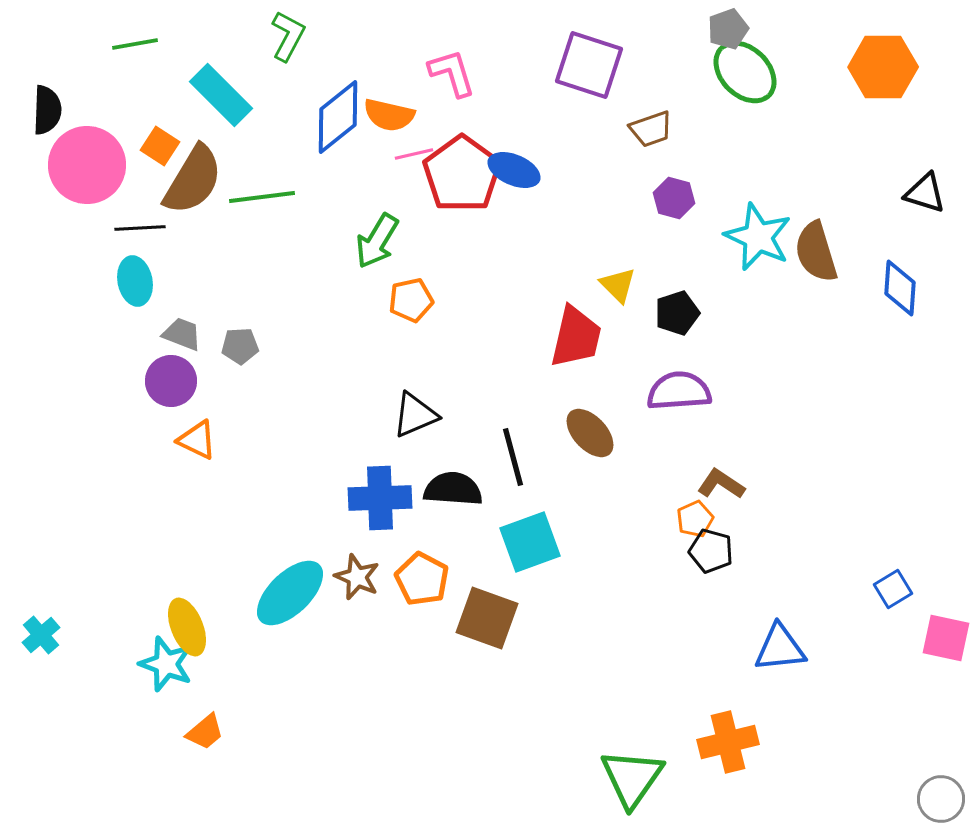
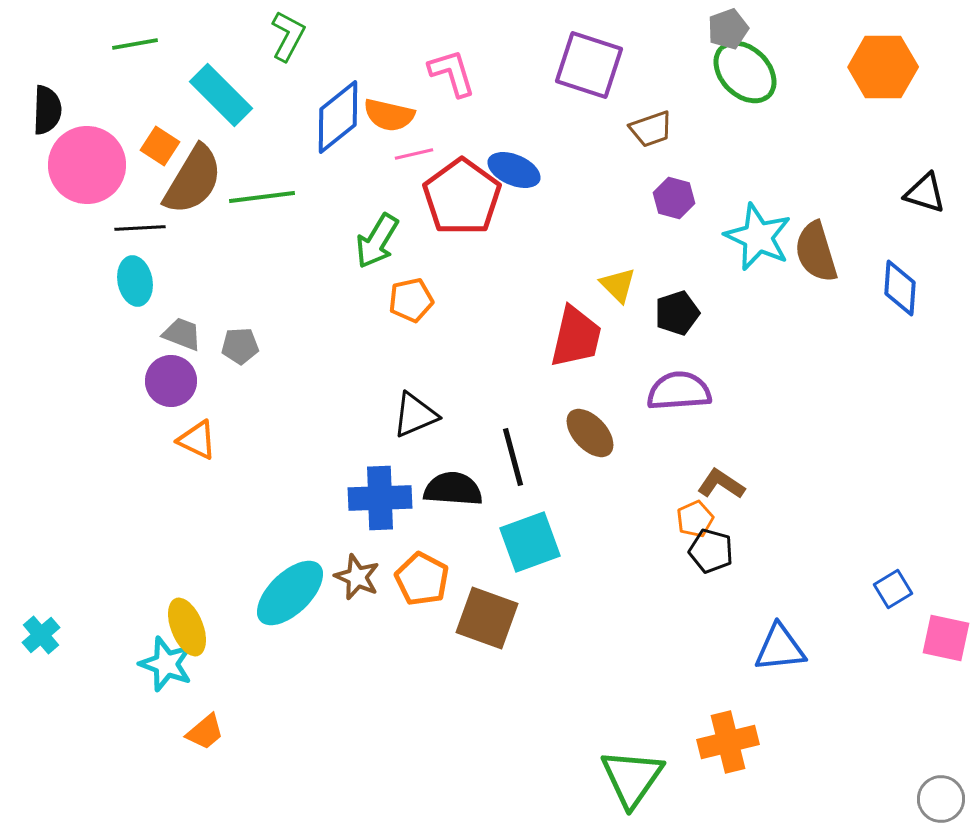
red pentagon at (462, 174): moved 23 px down
